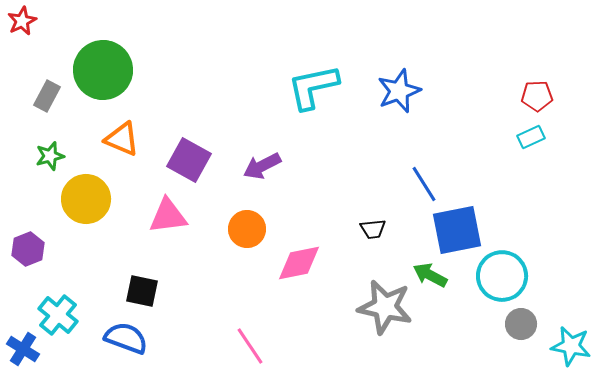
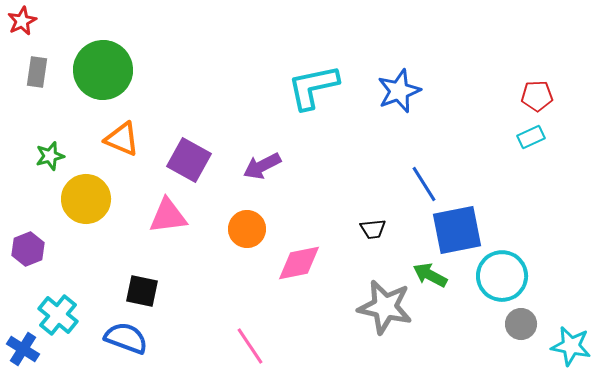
gray rectangle: moved 10 px left, 24 px up; rotated 20 degrees counterclockwise
